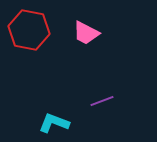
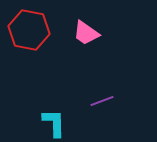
pink trapezoid: rotated 8 degrees clockwise
cyan L-shape: rotated 68 degrees clockwise
